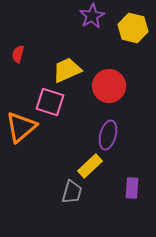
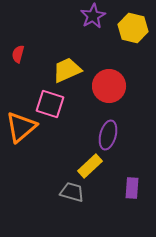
purple star: moved 1 px right
pink square: moved 2 px down
gray trapezoid: rotated 90 degrees counterclockwise
